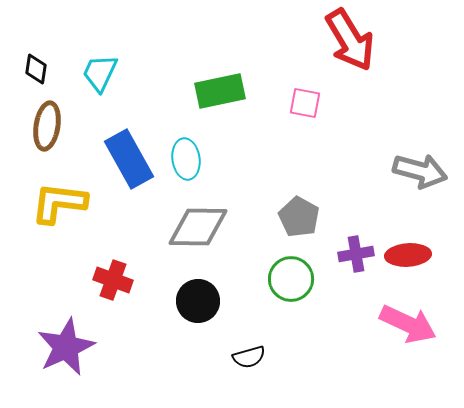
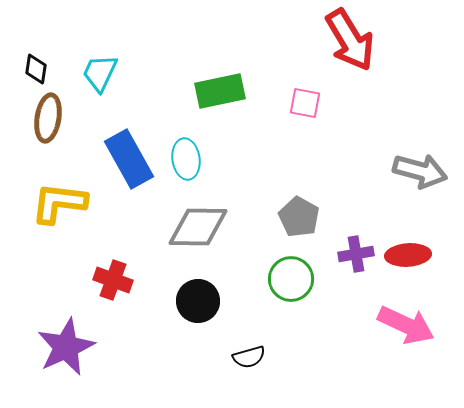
brown ellipse: moved 1 px right, 8 px up
pink arrow: moved 2 px left, 1 px down
